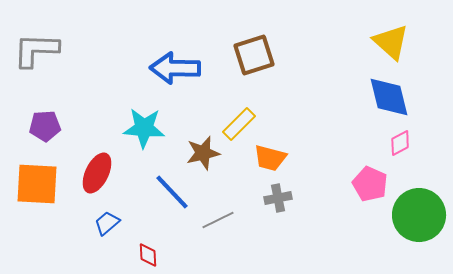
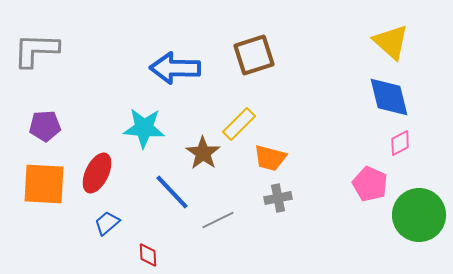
brown star: rotated 24 degrees counterclockwise
orange square: moved 7 px right
